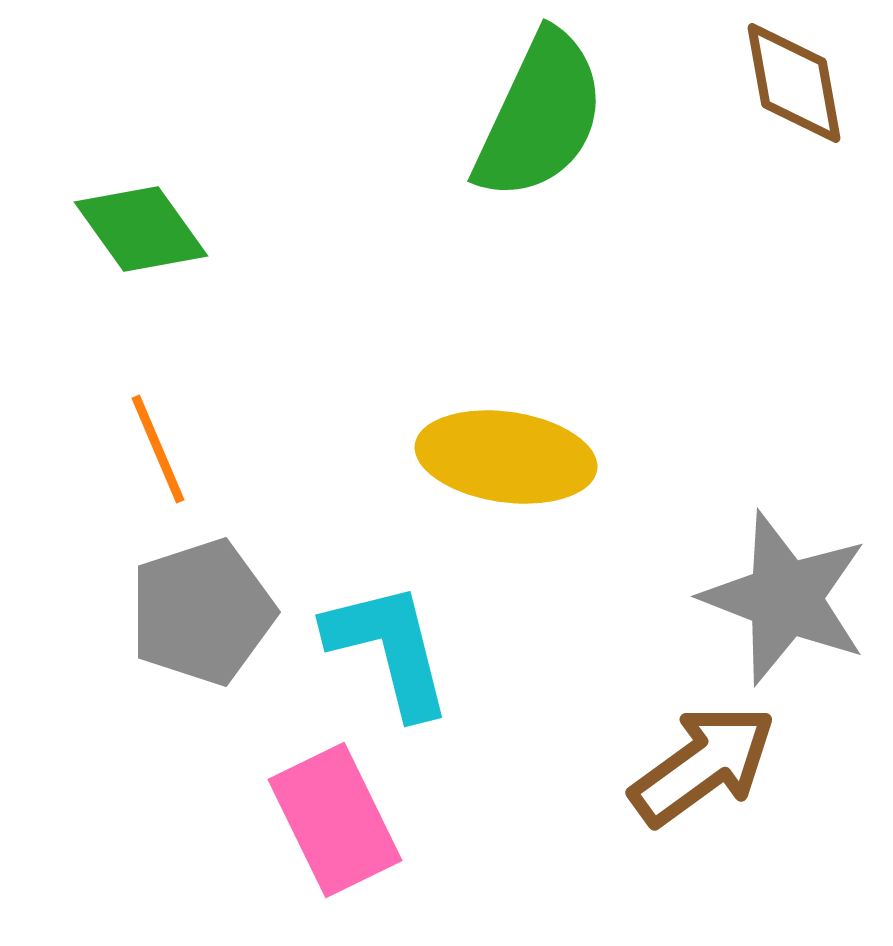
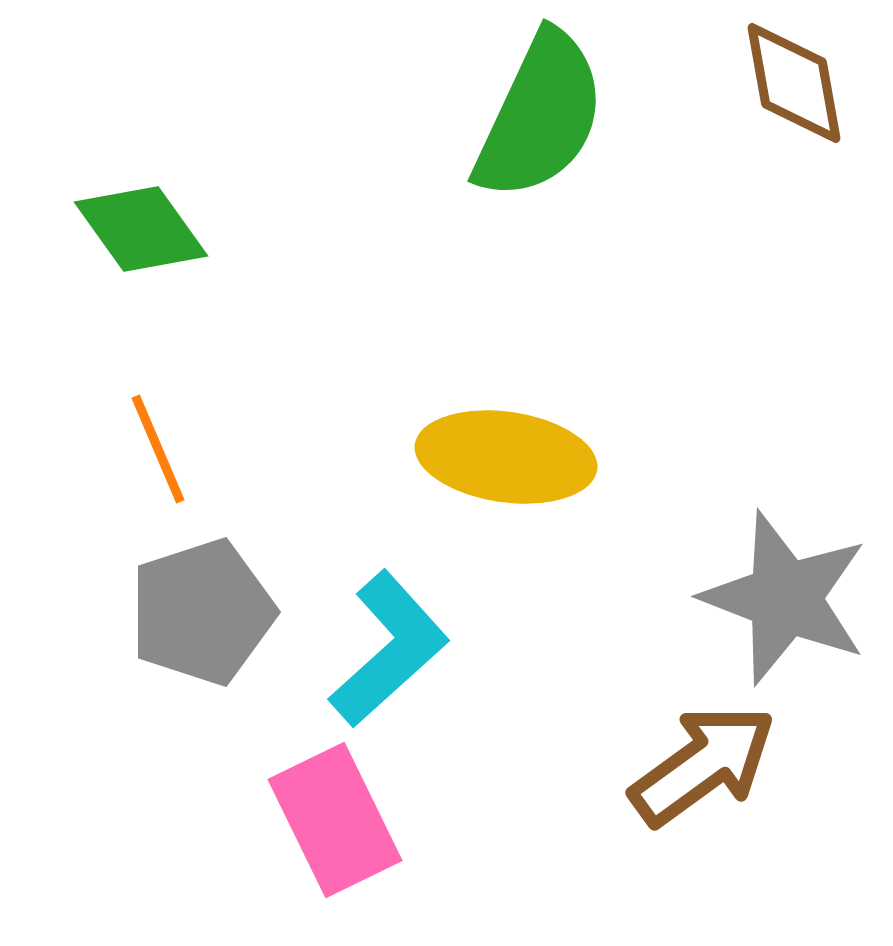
cyan L-shape: rotated 62 degrees clockwise
